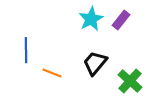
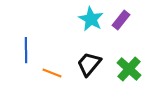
cyan star: rotated 15 degrees counterclockwise
black trapezoid: moved 6 px left, 1 px down
green cross: moved 1 px left, 12 px up
